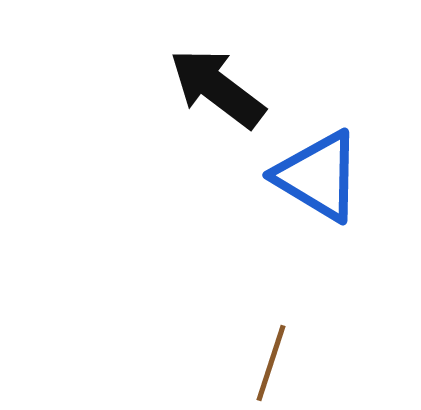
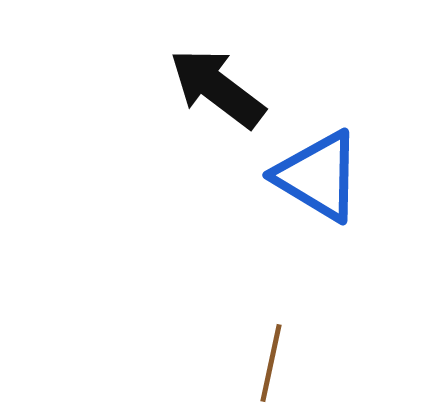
brown line: rotated 6 degrees counterclockwise
